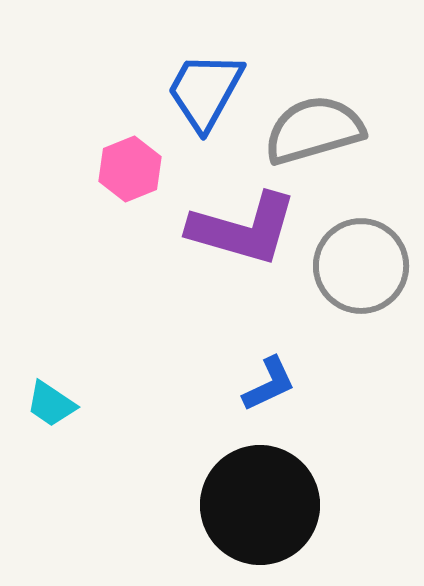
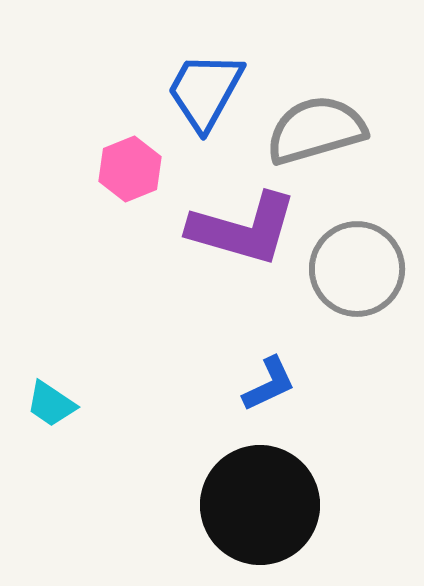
gray semicircle: moved 2 px right
gray circle: moved 4 px left, 3 px down
